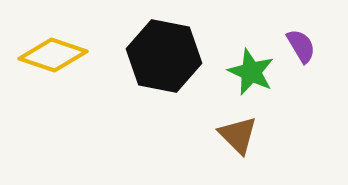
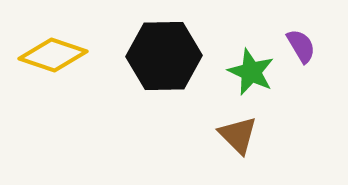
black hexagon: rotated 12 degrees counterclockwise
